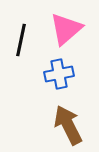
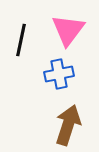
pink triangle: moved 2 px right, 1 px down; rotated 12 degrees counterclockwise
brown arrow: rotated 45 degrees clockwise
